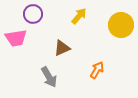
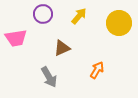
purple circle: moved 10 px right
yellow circle: moved 2 px left, 2 px up
